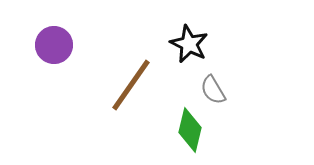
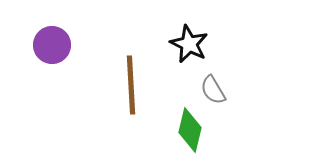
purple circle: moved 2 px left
brown line: rotated 38 degrees counterclockwise
